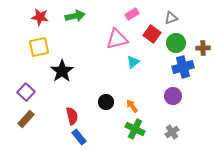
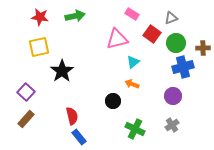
pink rectangle: rotated 64 degrees clockwise
black circle: moved 7 px right, 1 px up
orange arrow: moved 22 px up; rotated 32 degrees counterclockwise
gray cross: moved 7 px up
